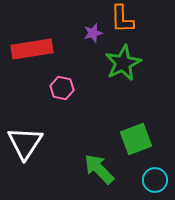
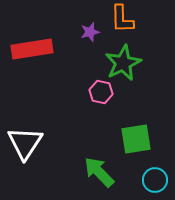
purple star: moved 3 px left, 1 px up
pink hexagon: moved 39 px right, 4 px down
green square: rotated 12 degrees clockwise
green arrow: moved 3 px down
